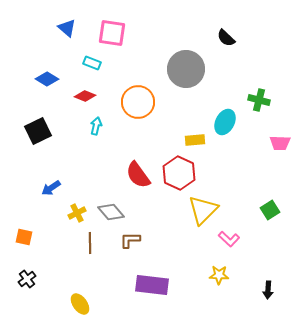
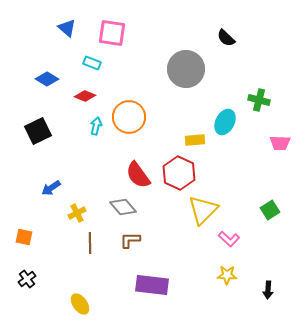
orange circle: moved 9 px left, 15 px down
gray diamond: moved 12 px right, 5 px up
yellow star: moved 8 px right
